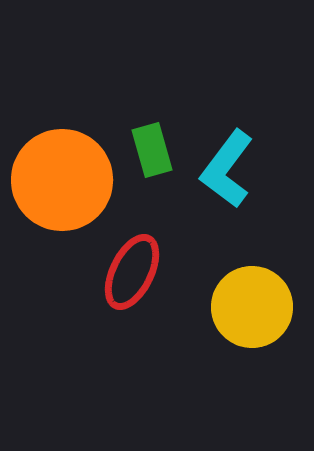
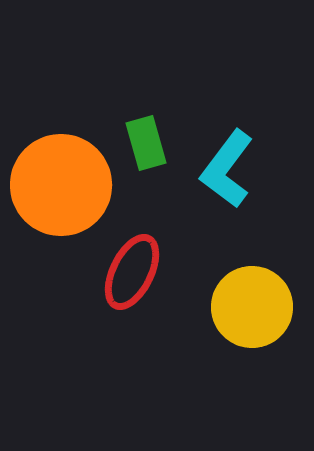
green rectangle: moved 6 px left, 7 px up
orange circle: moved 1 px left, 5 px down
